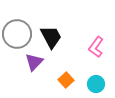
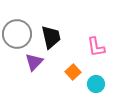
black trapezoid: rotated 15 degrees clockwise
pink L-shape: rotated 45 degrees counterclockwise
orange square: moved 7 px right, 8 px up
